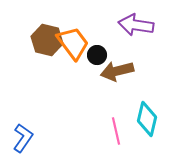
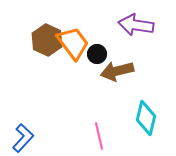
brown hexagon: rotated 12 degrees clockwise
black circle: moved 1 px up
cyan diamond: moved 1 px left, 1 px up
pink line: moved 17 px left, 5 px down
blue L-shape: rotated 8 degrees clockwise
